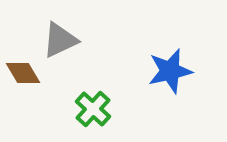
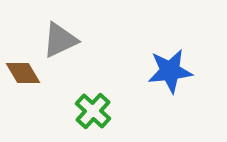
blue star: rotated 6 degrees clockwise
green cross: moved 2 px down
